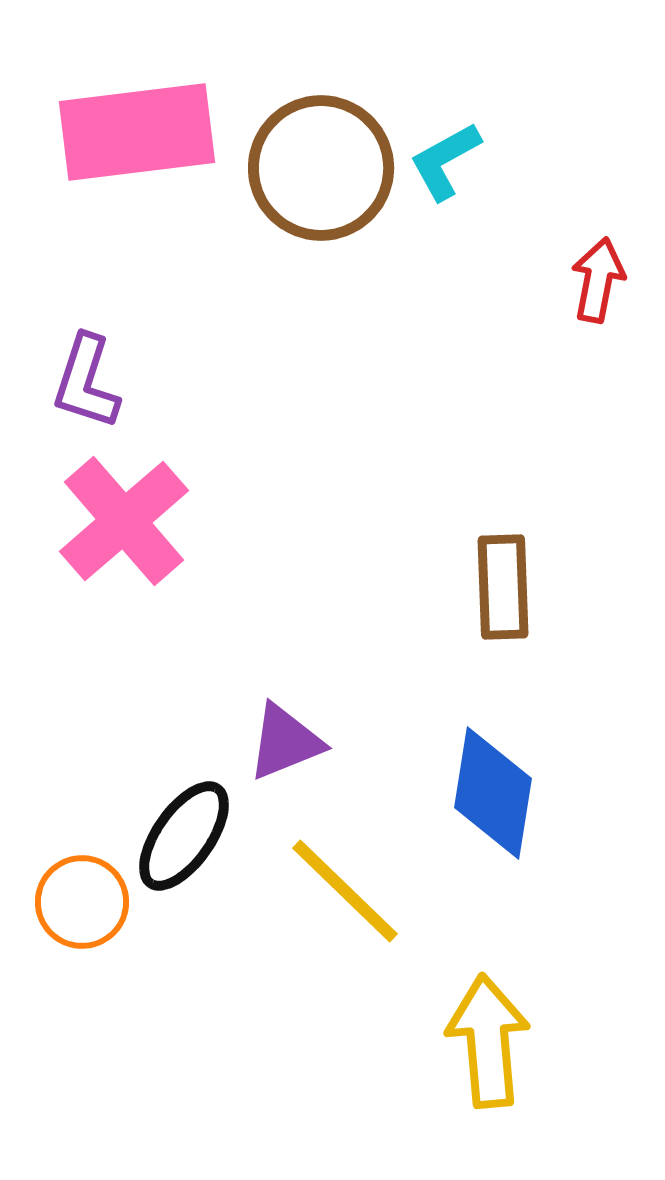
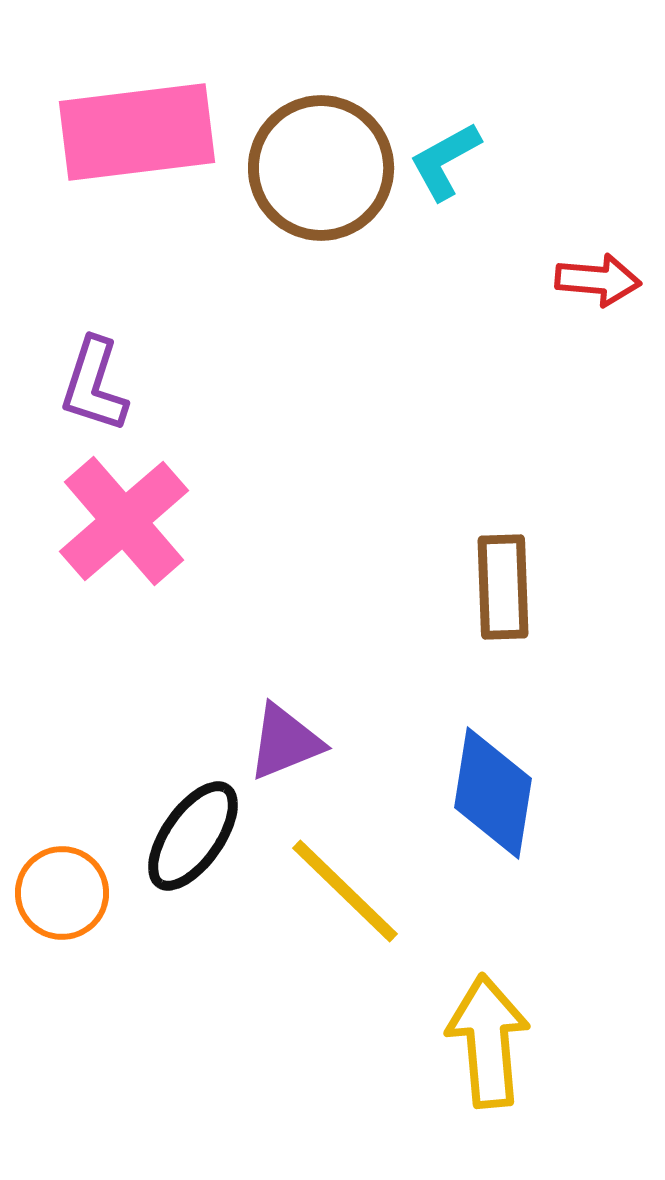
red arrow: rotated 84 degrees clockwise
purple L-shape: moved 8 px right, 3 px down
black ellipse: moved 9 px right
orange circle: moved 20 px left, 9 px up
